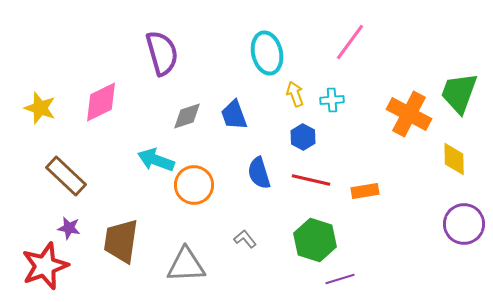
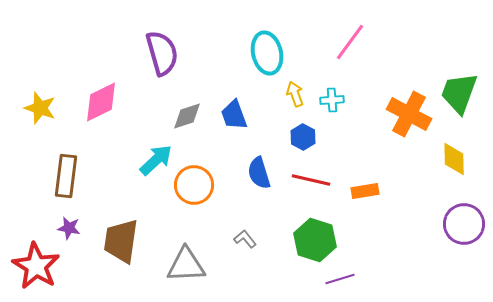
cyan arrow: rotated 117 degrees clockwise
brown rectangle: rotated 54 degrees clockwise
red star: moved 9 px left; rotated 21 degrees counterclockwise
